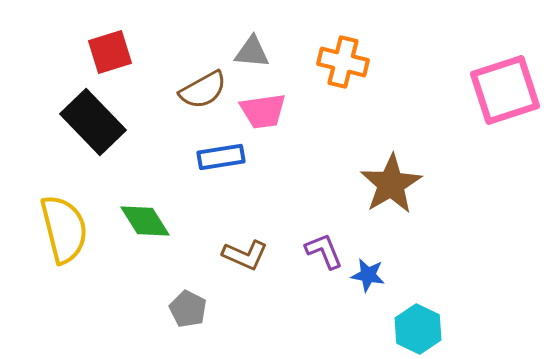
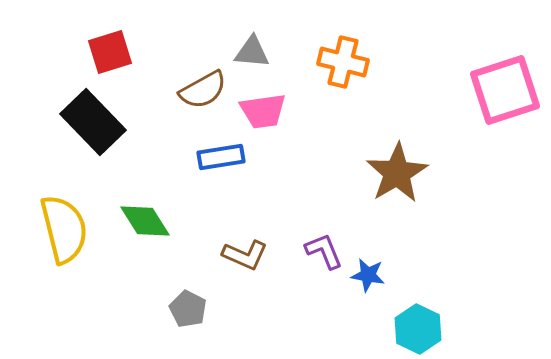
brown star: moved 6 px right, 11 px up
